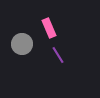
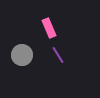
gray circle: moved 11 px down
